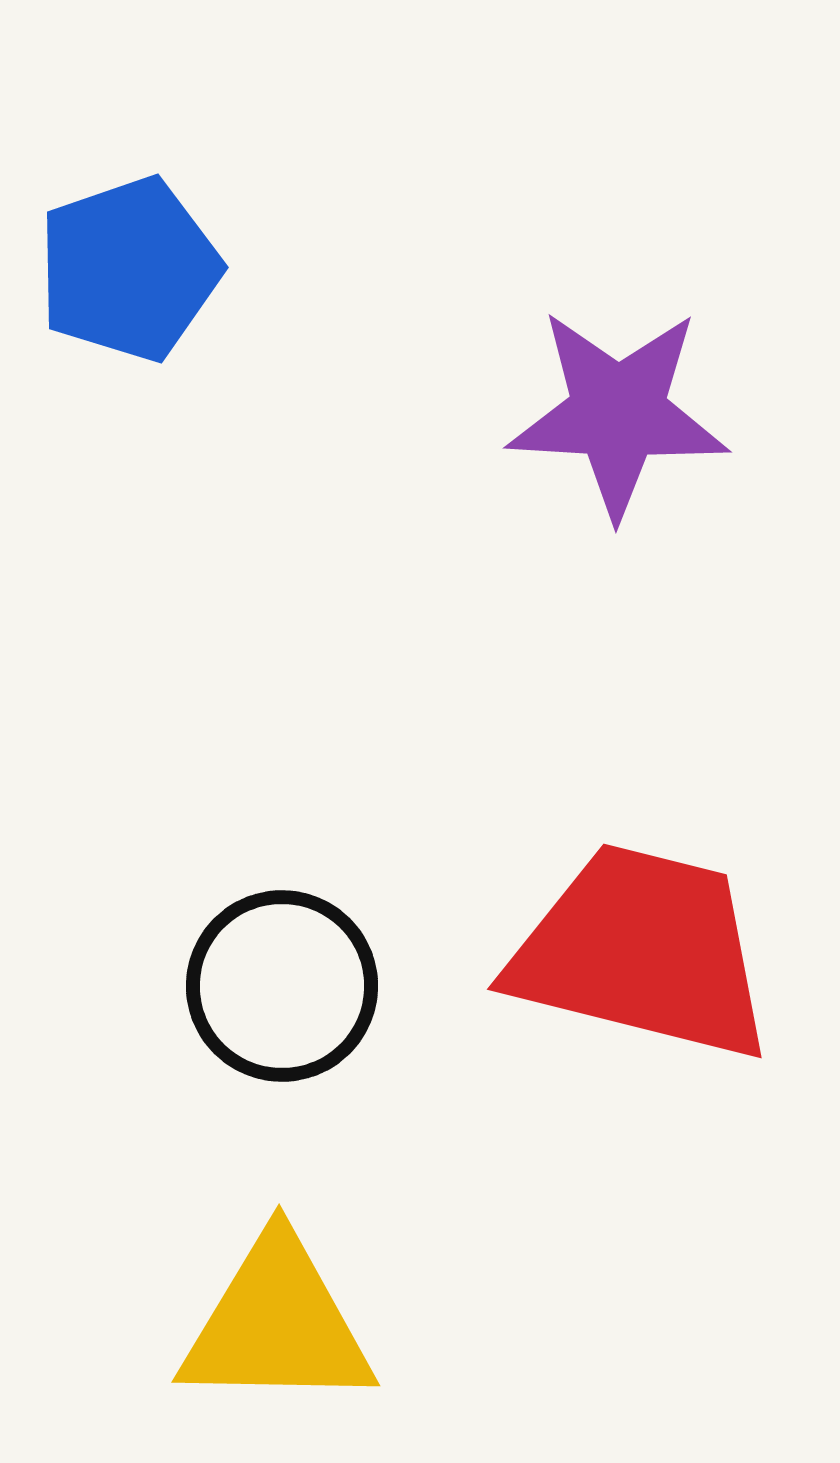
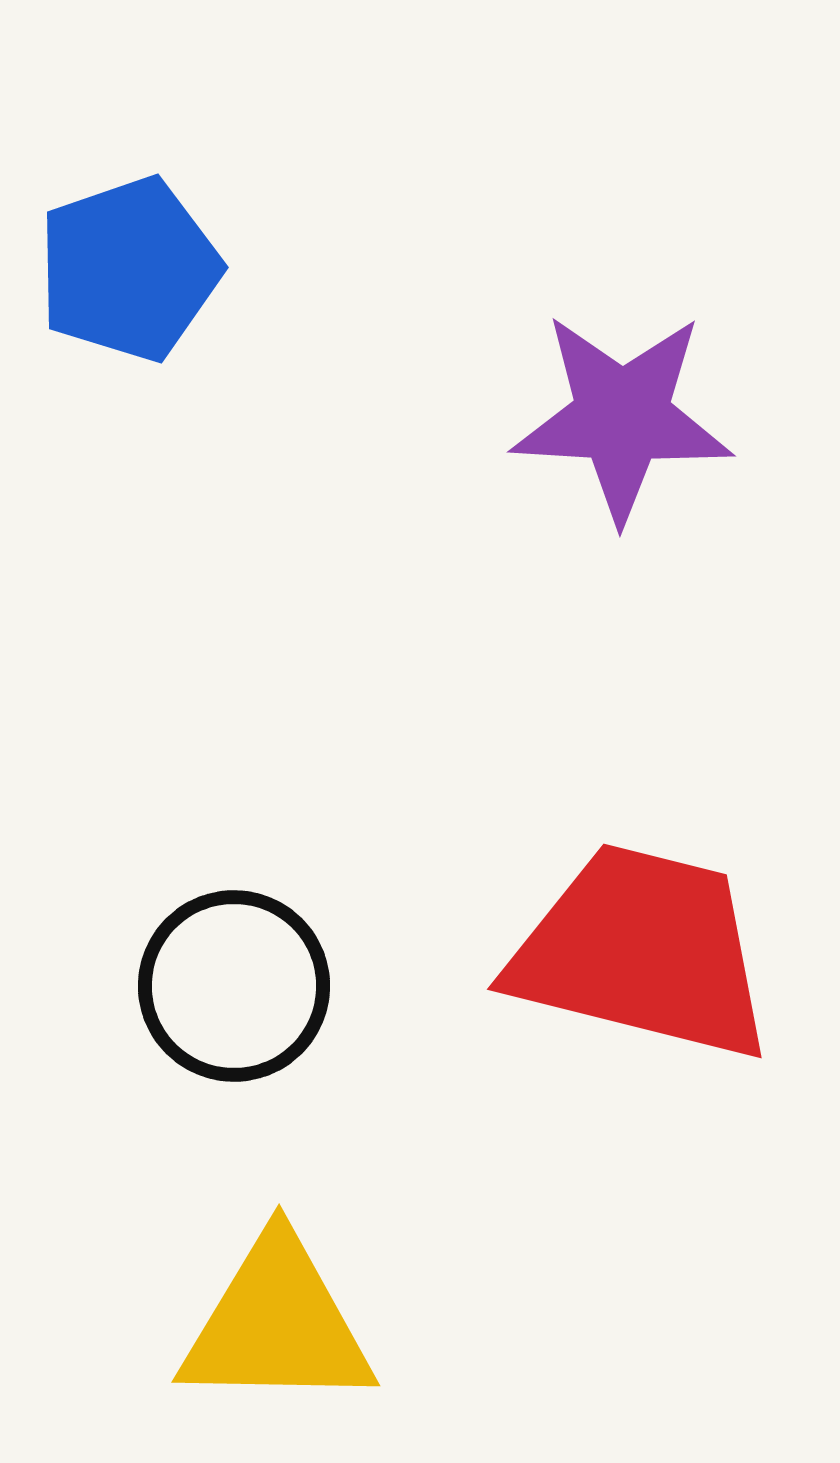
purple star: moved 4 px right, 4 px down
black circle: moved 48 px left
